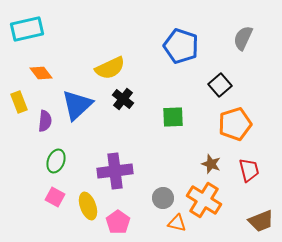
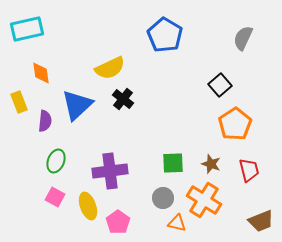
blue pentagon: moved 16 px left, 11 px up; rotated 12 degrees clockwise
orange diamond: rotated 30 degrees clockwise
green square: moved 46 px down
orange pentagon: rotated 16 degrees counterclockwise
purple cross: moved 5 px left
